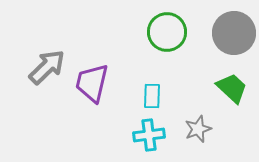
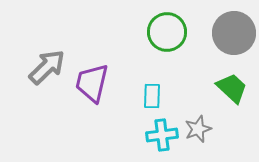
cyan cross: moved 13 px right
